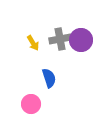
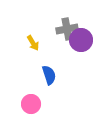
gray cross: moved 7 px right, 10 px up
blue semicircle: moved 3 px up
